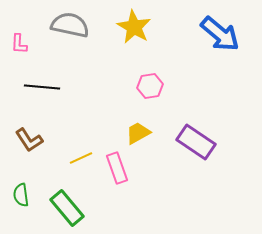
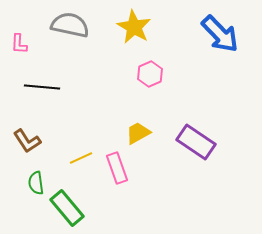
blue arrow: rotated 6 degrees clockwise
pink hexagon: moved 12 px up; rotated 15 degrees counterclockwise
brown L-shape: moved 2 px left, 1 px down
green semicircle: moved 15 px right, 12 px up
